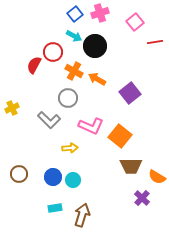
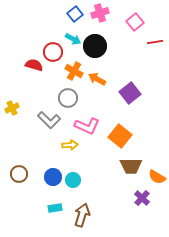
cyan arrow: moved 1 px left, 3 px down
red semicircle: rotated 78 degrees clockwise
pink L-shape: moved 4 px left
yellow arrow: moved 3 px up
